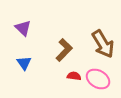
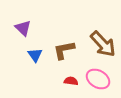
brown arrow: rotated 12 degrees counterclockwise
brown L-shape: rotated 145 degrees counterclockwise
blue triangle: moved 11 px right, 8 px up
red semicircle: moved 3 px left, 5 px down
